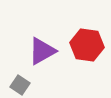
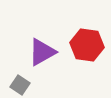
purple triangle: moved 1 px down
